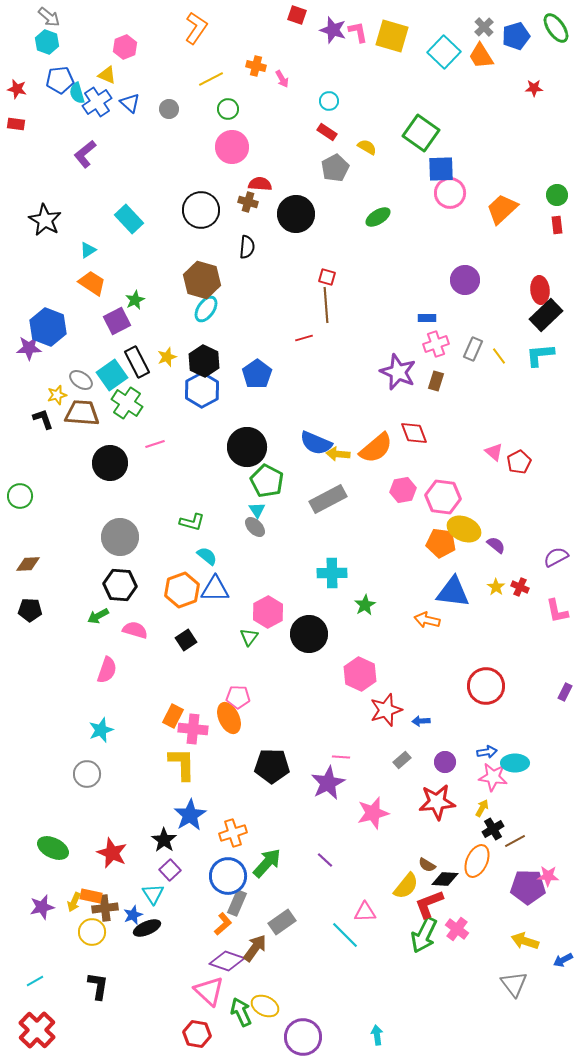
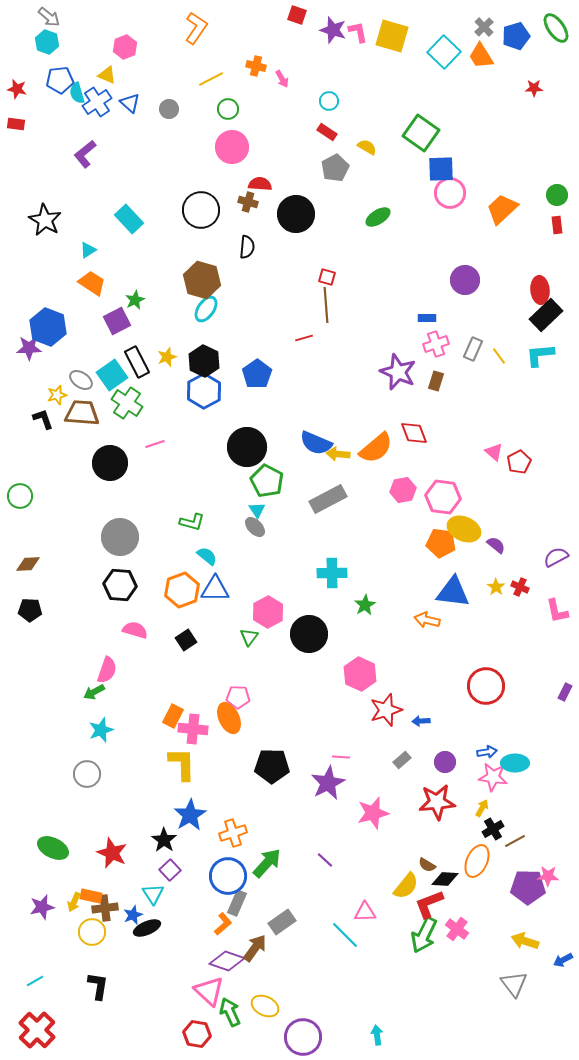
blue hexagon at (202, 390): moved 2 px right, 1 px down
green arrow at (98, 616): moved 4 px left, 76 px down
green arrow at (241, 1012): moved 11 px left
